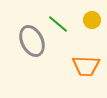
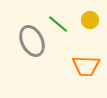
yellow circle: moved 2 px left
